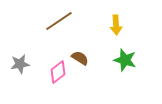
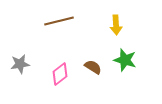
brown line: rotated 20 degrees clockwise
brown semicircle: moved 13 px right, 9 px down
pink diamond: moved 2 px right, 2 px down
